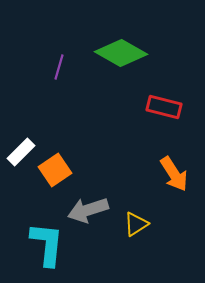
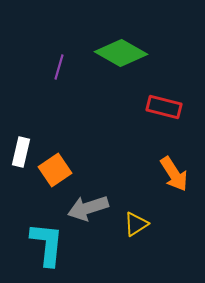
white rectangle: rotated 32 degrees counterclockwise
gray arrow: moved 2 px up
